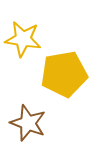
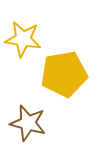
brown star: rotated 6 degrees counterclockwise
